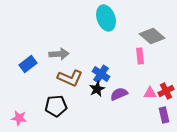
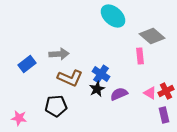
cyan ellipse: moved 7 px right, 2 px up; rotated 30 degrees counterclockwise
blue rectangle: moved 1 px left
pink triangle: rotated 32 degrees clockwise
